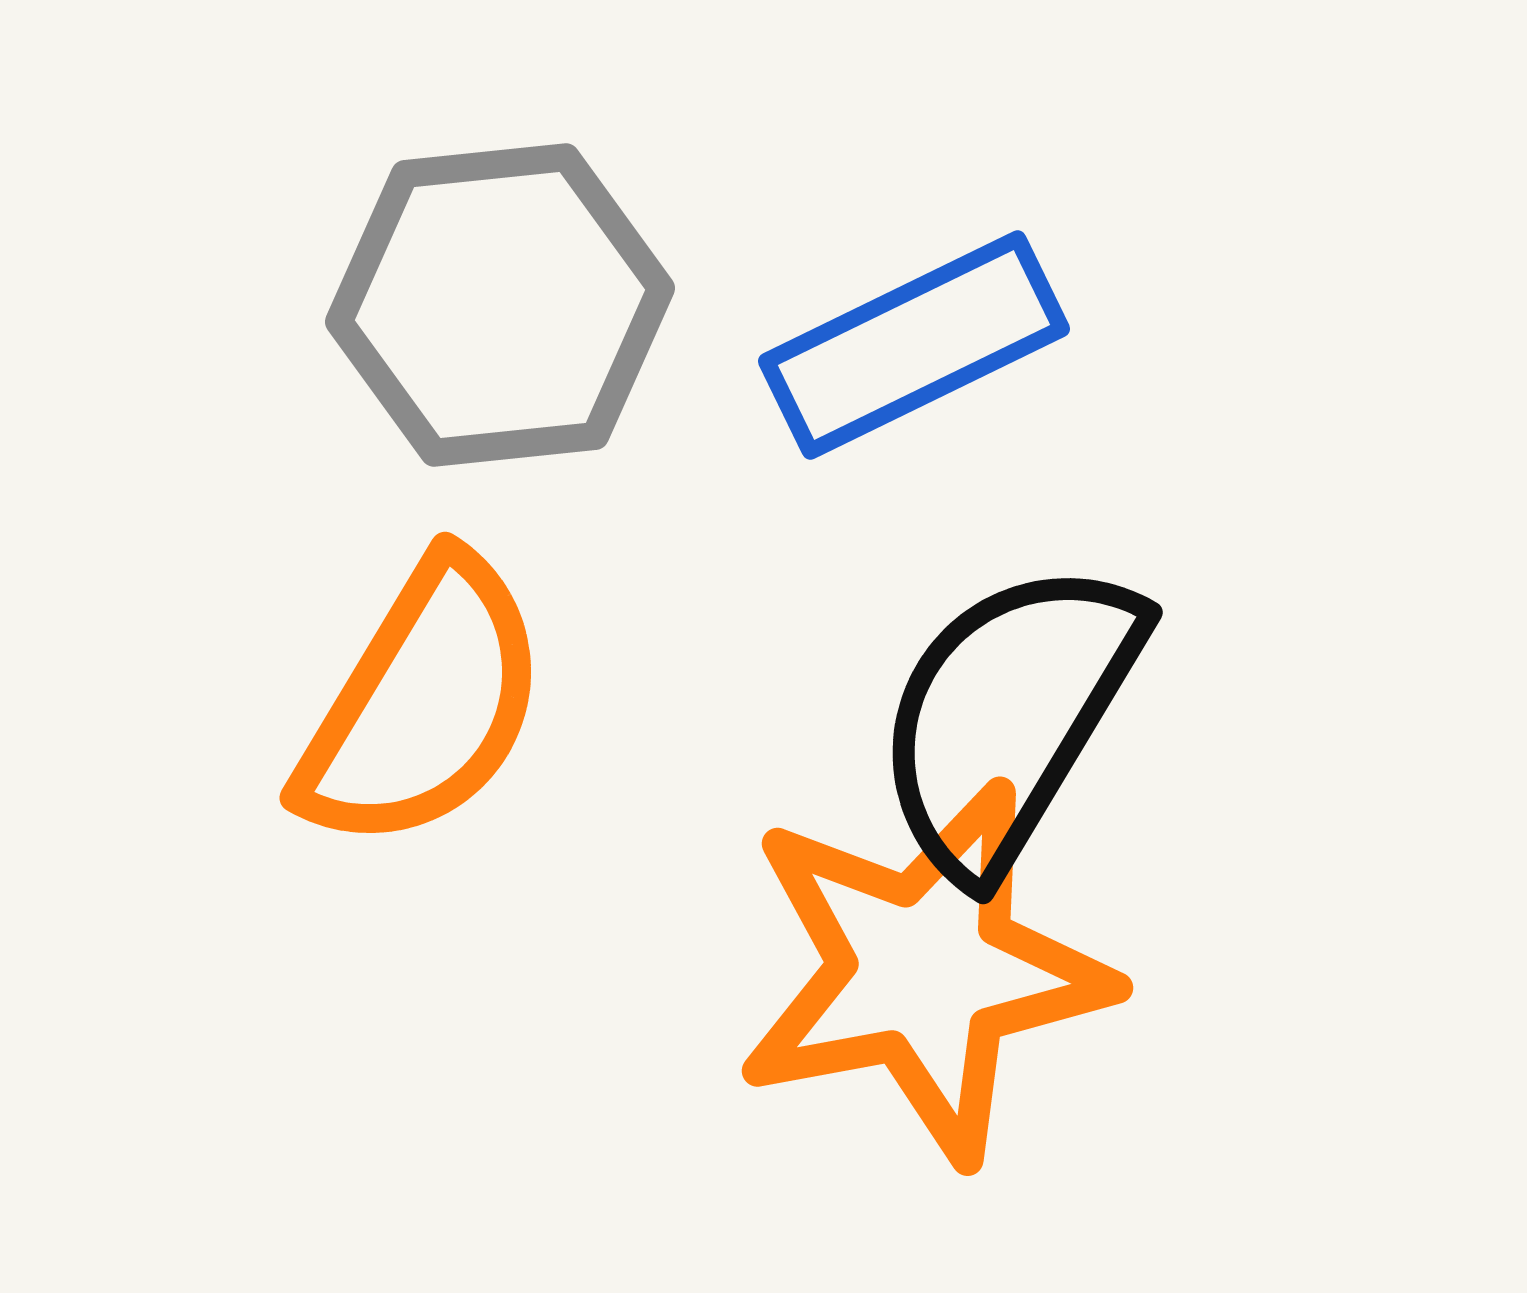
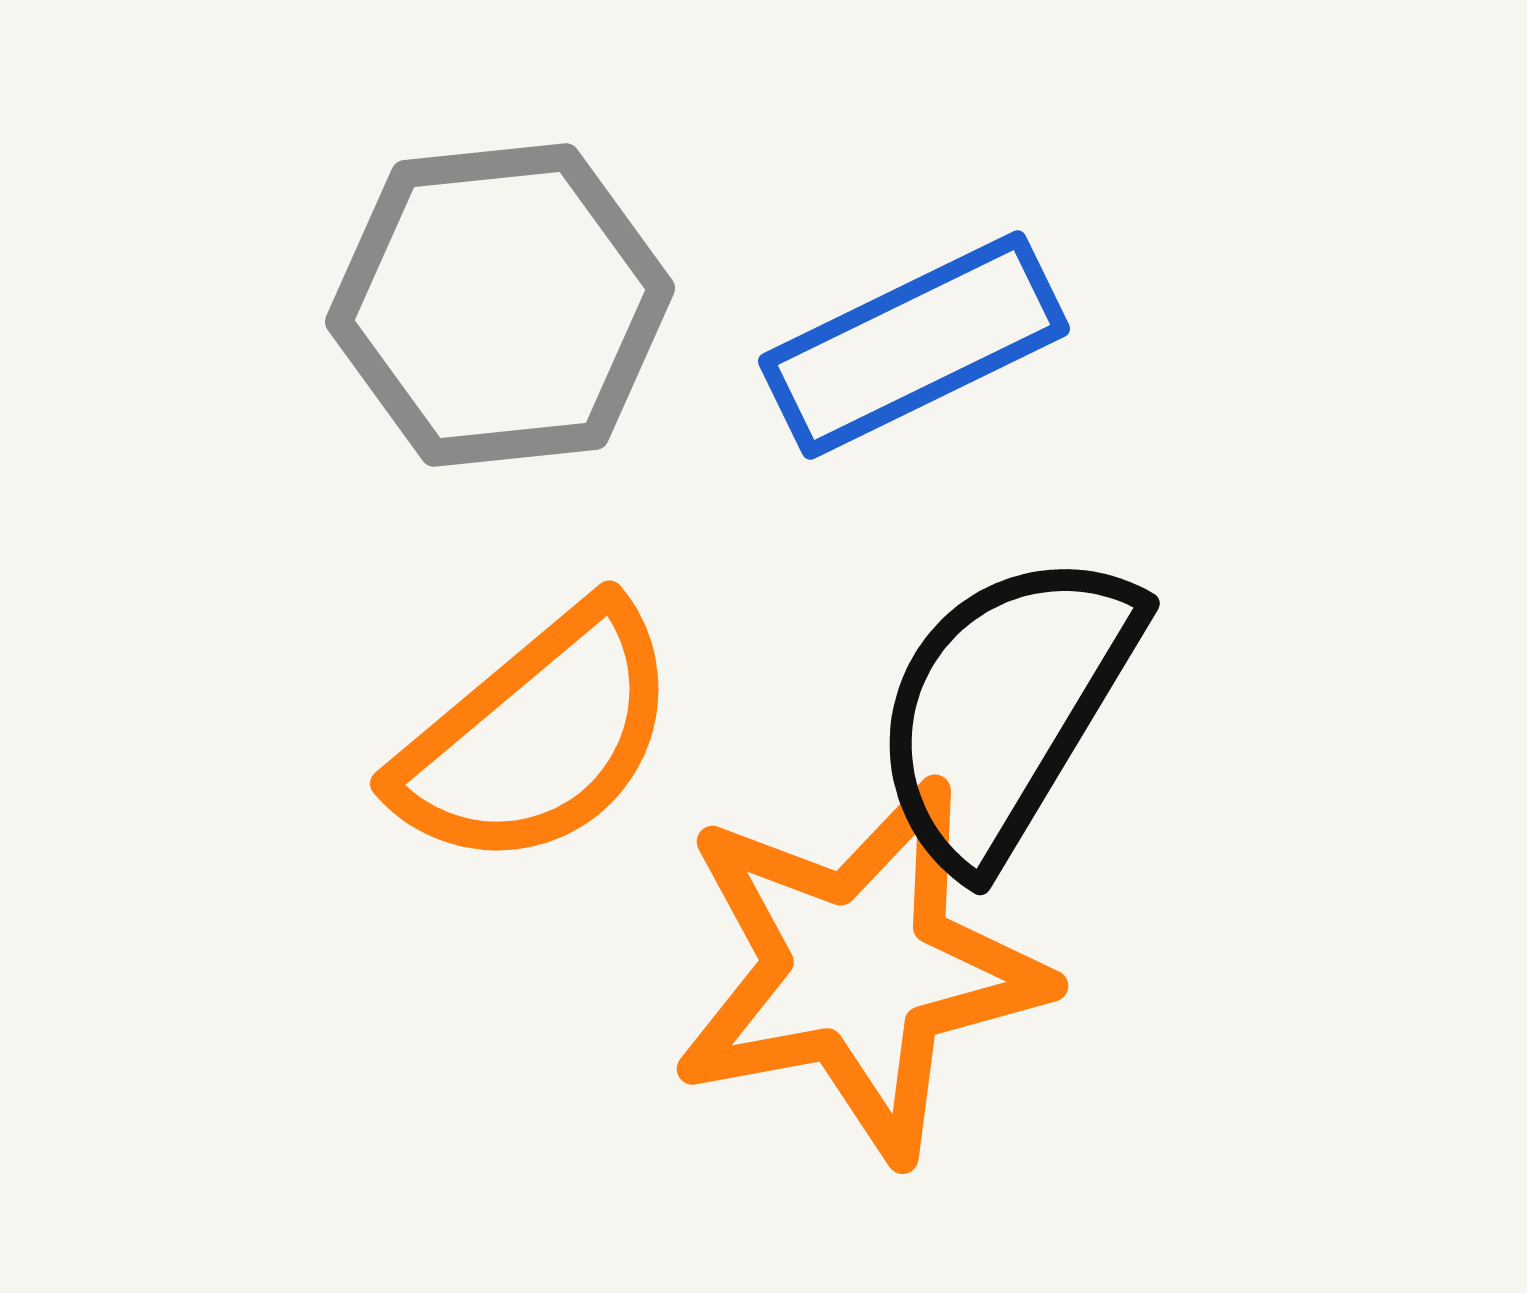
orange semicircle: moved 114 px right, 33 px down; rotated 19 degrees clockwise
black semicircle: moved 3 px left, 9 px up
orange star: moved 65 px left, 2 px up
